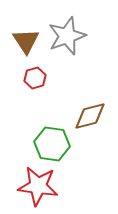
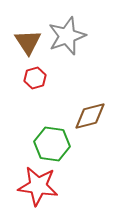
brown triangle: moved 2 px right, 1 px down
